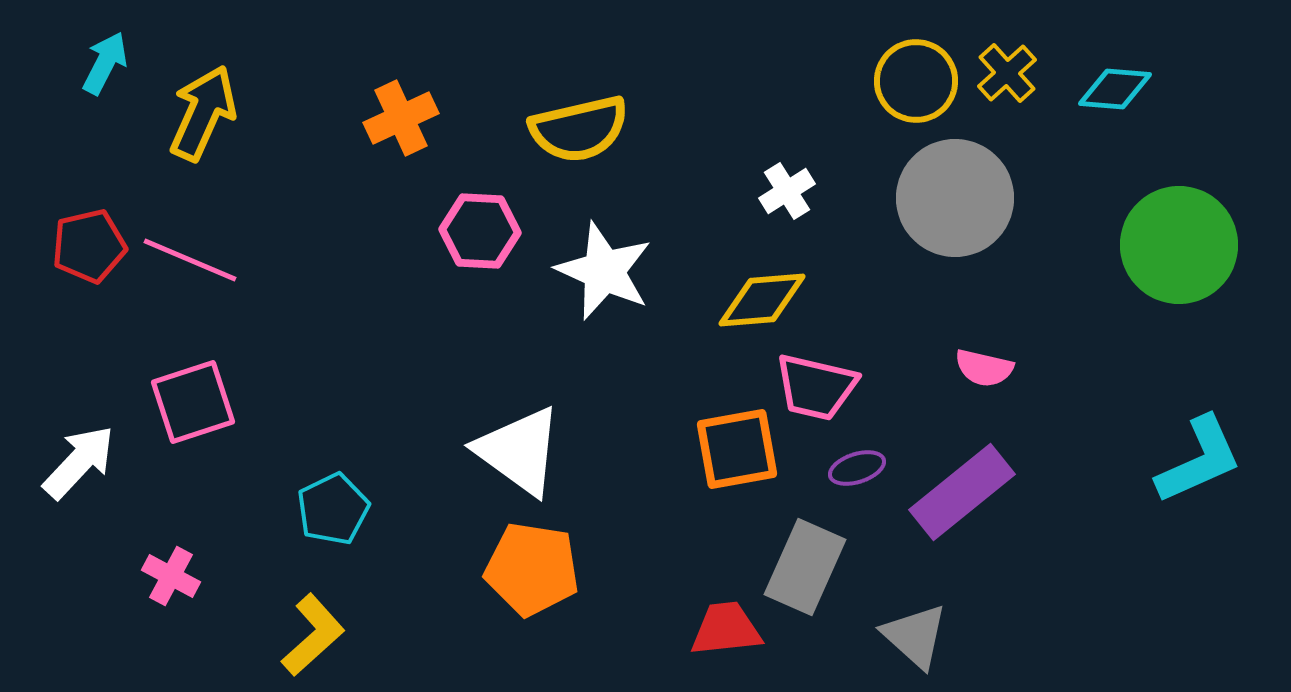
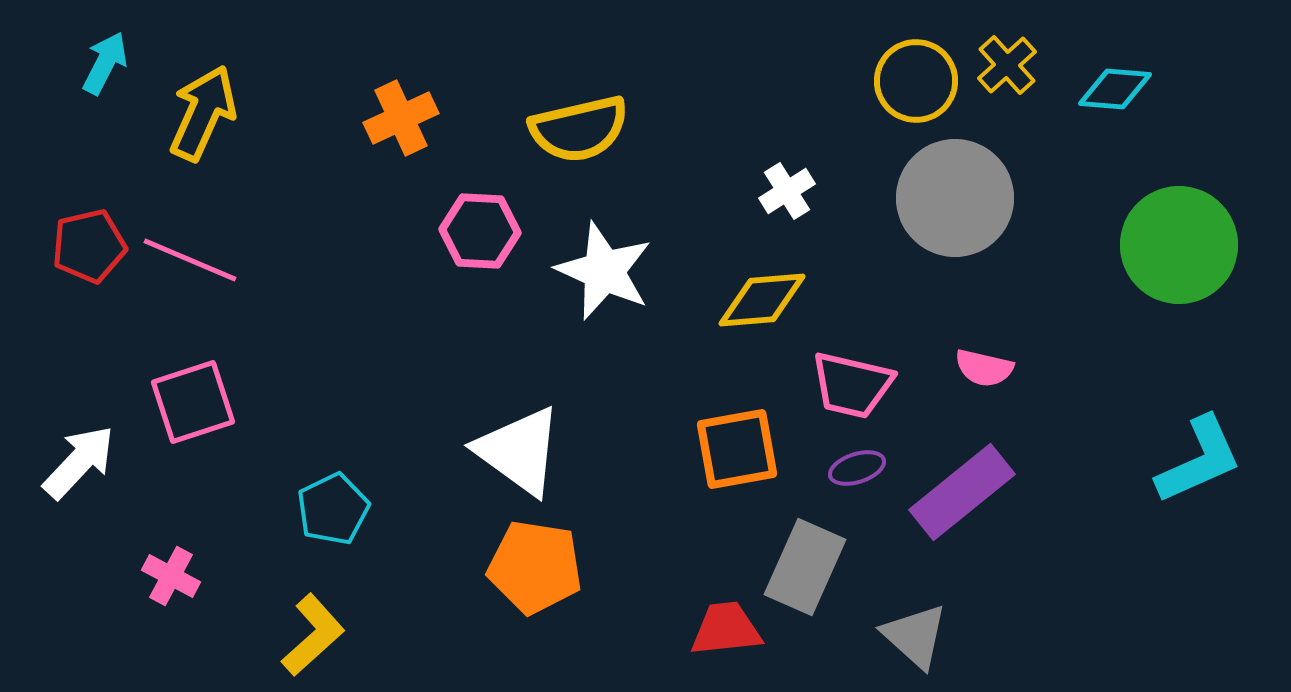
yellow cross: moved 8 px up
pink trapezoid: moved 36 px right, 2 px up
orange pentagon: moved 3 px right, 2 px up
